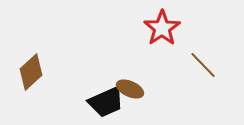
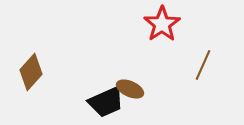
red star: moved 4 px up
brown line: rotated 68 degrees clockwise
brown diamond: rotated 6 degrees counterclockwise
